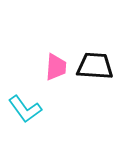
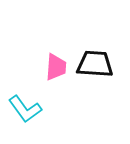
black trapezoid: moved 2 px up
